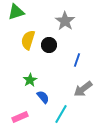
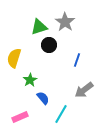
green triangle: moved 23 px right, 15 px down
gray star: moved 1 px down
yellow semicircle: moved 14 px left, 18 px down
gray arrow: moved 1 px right, 1 px down
blue semicircle: moved 1 px down
